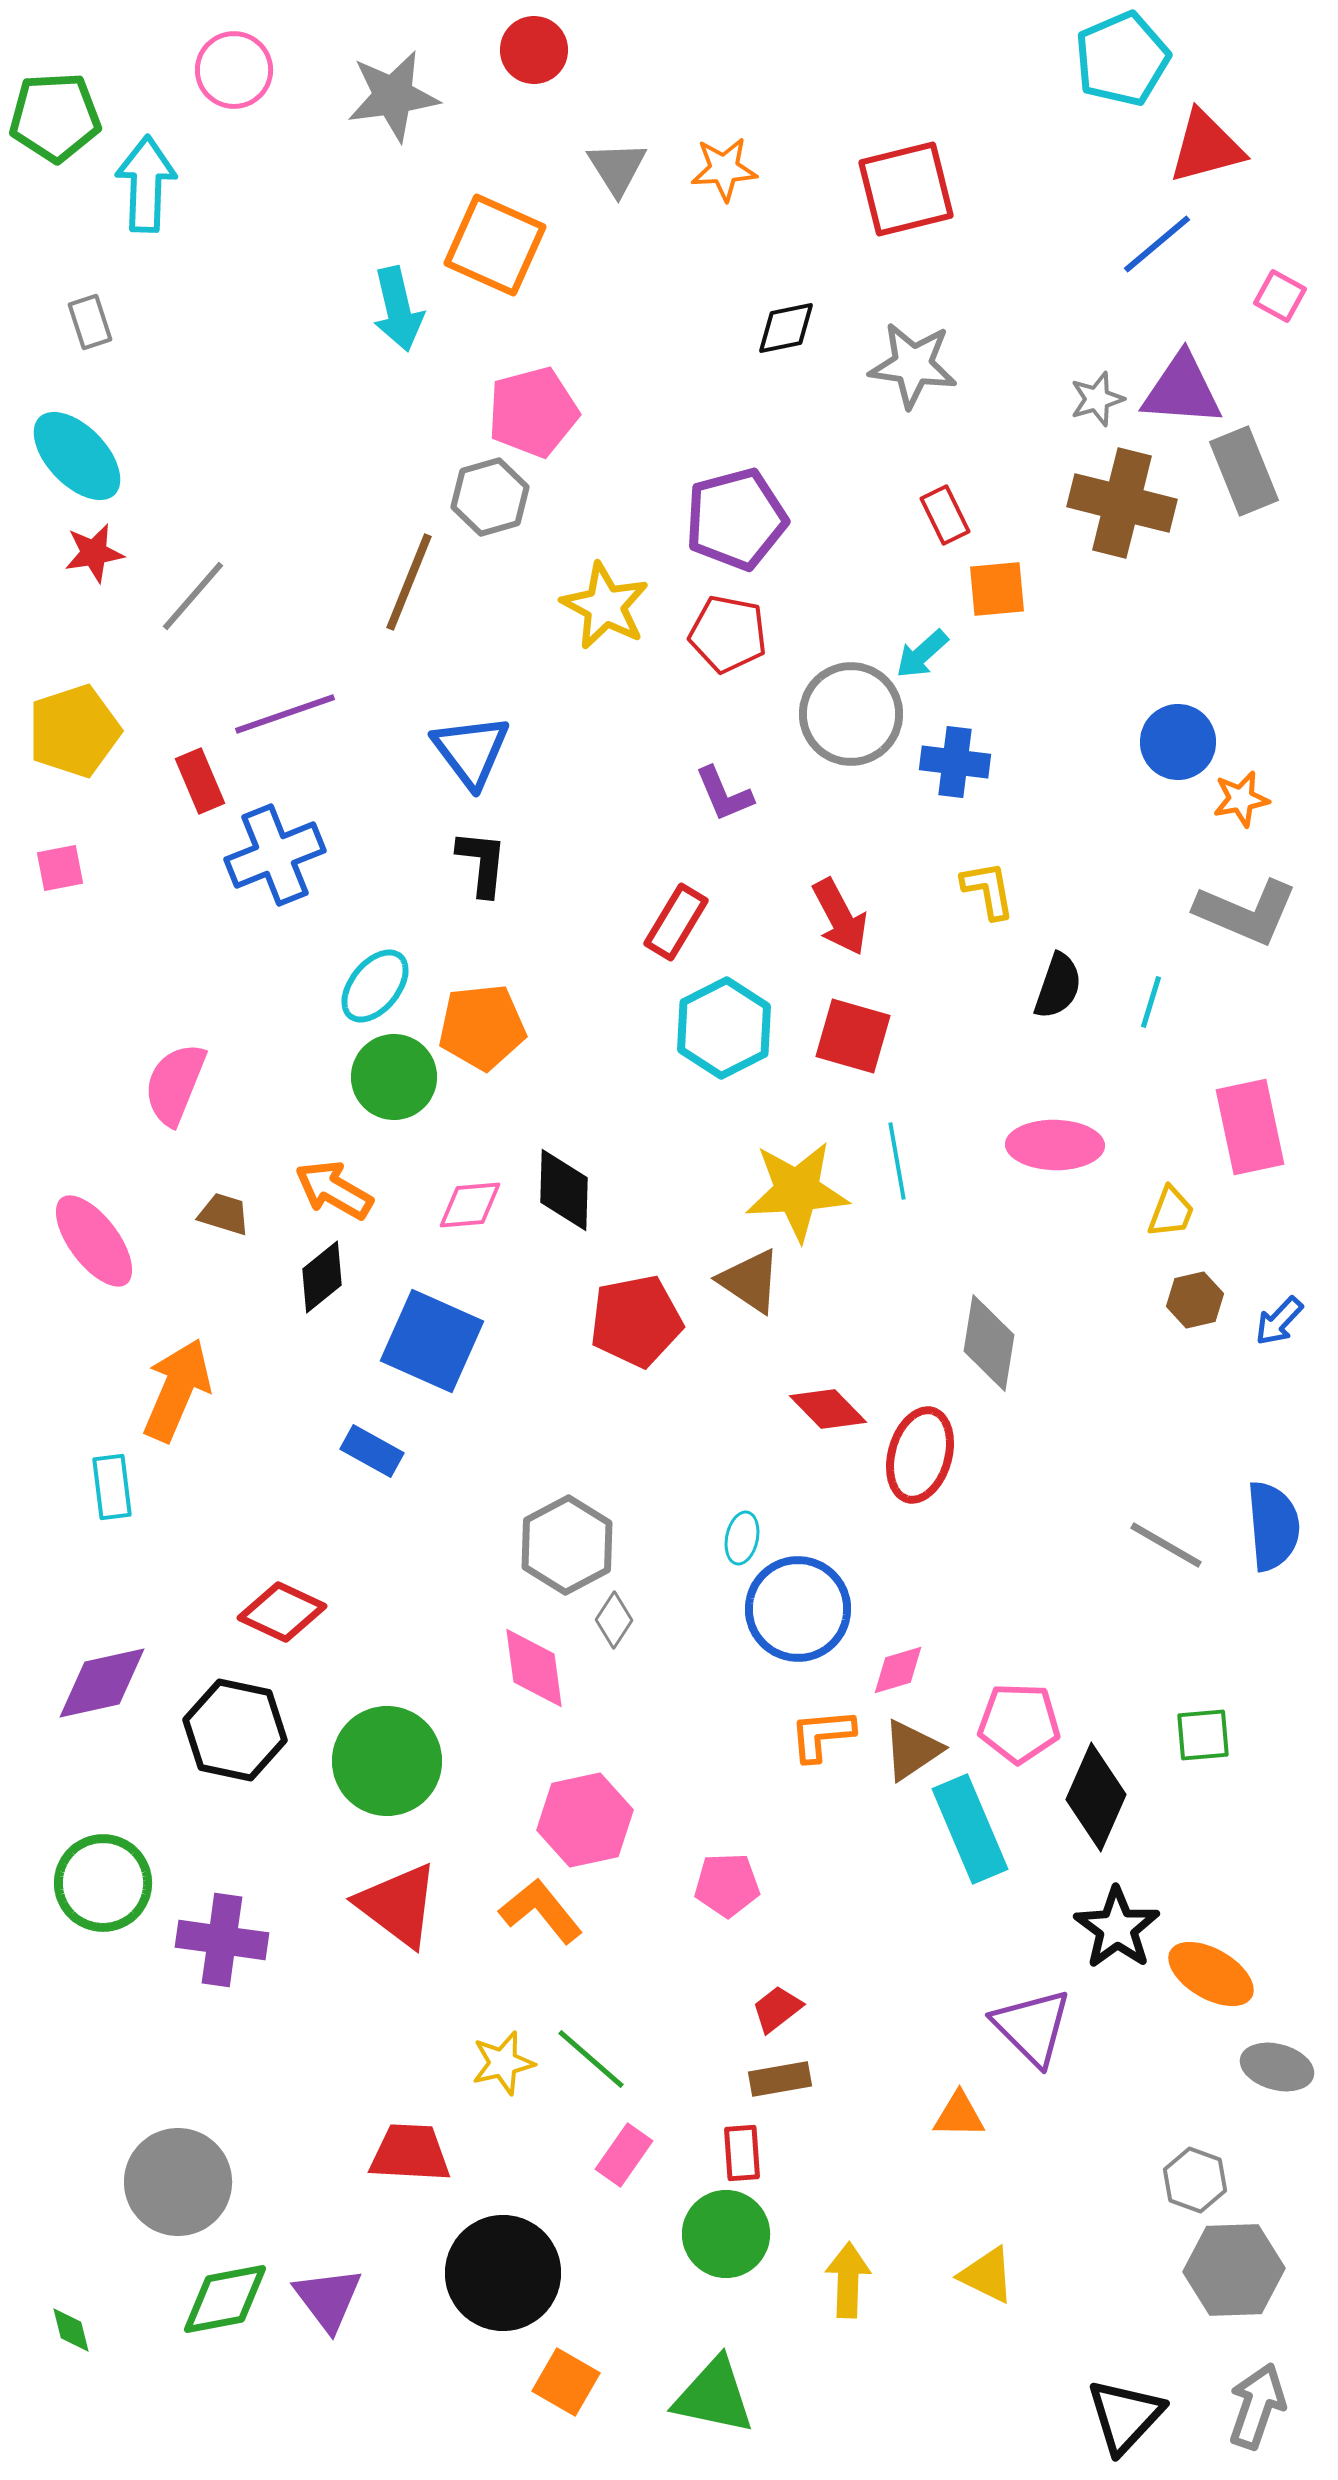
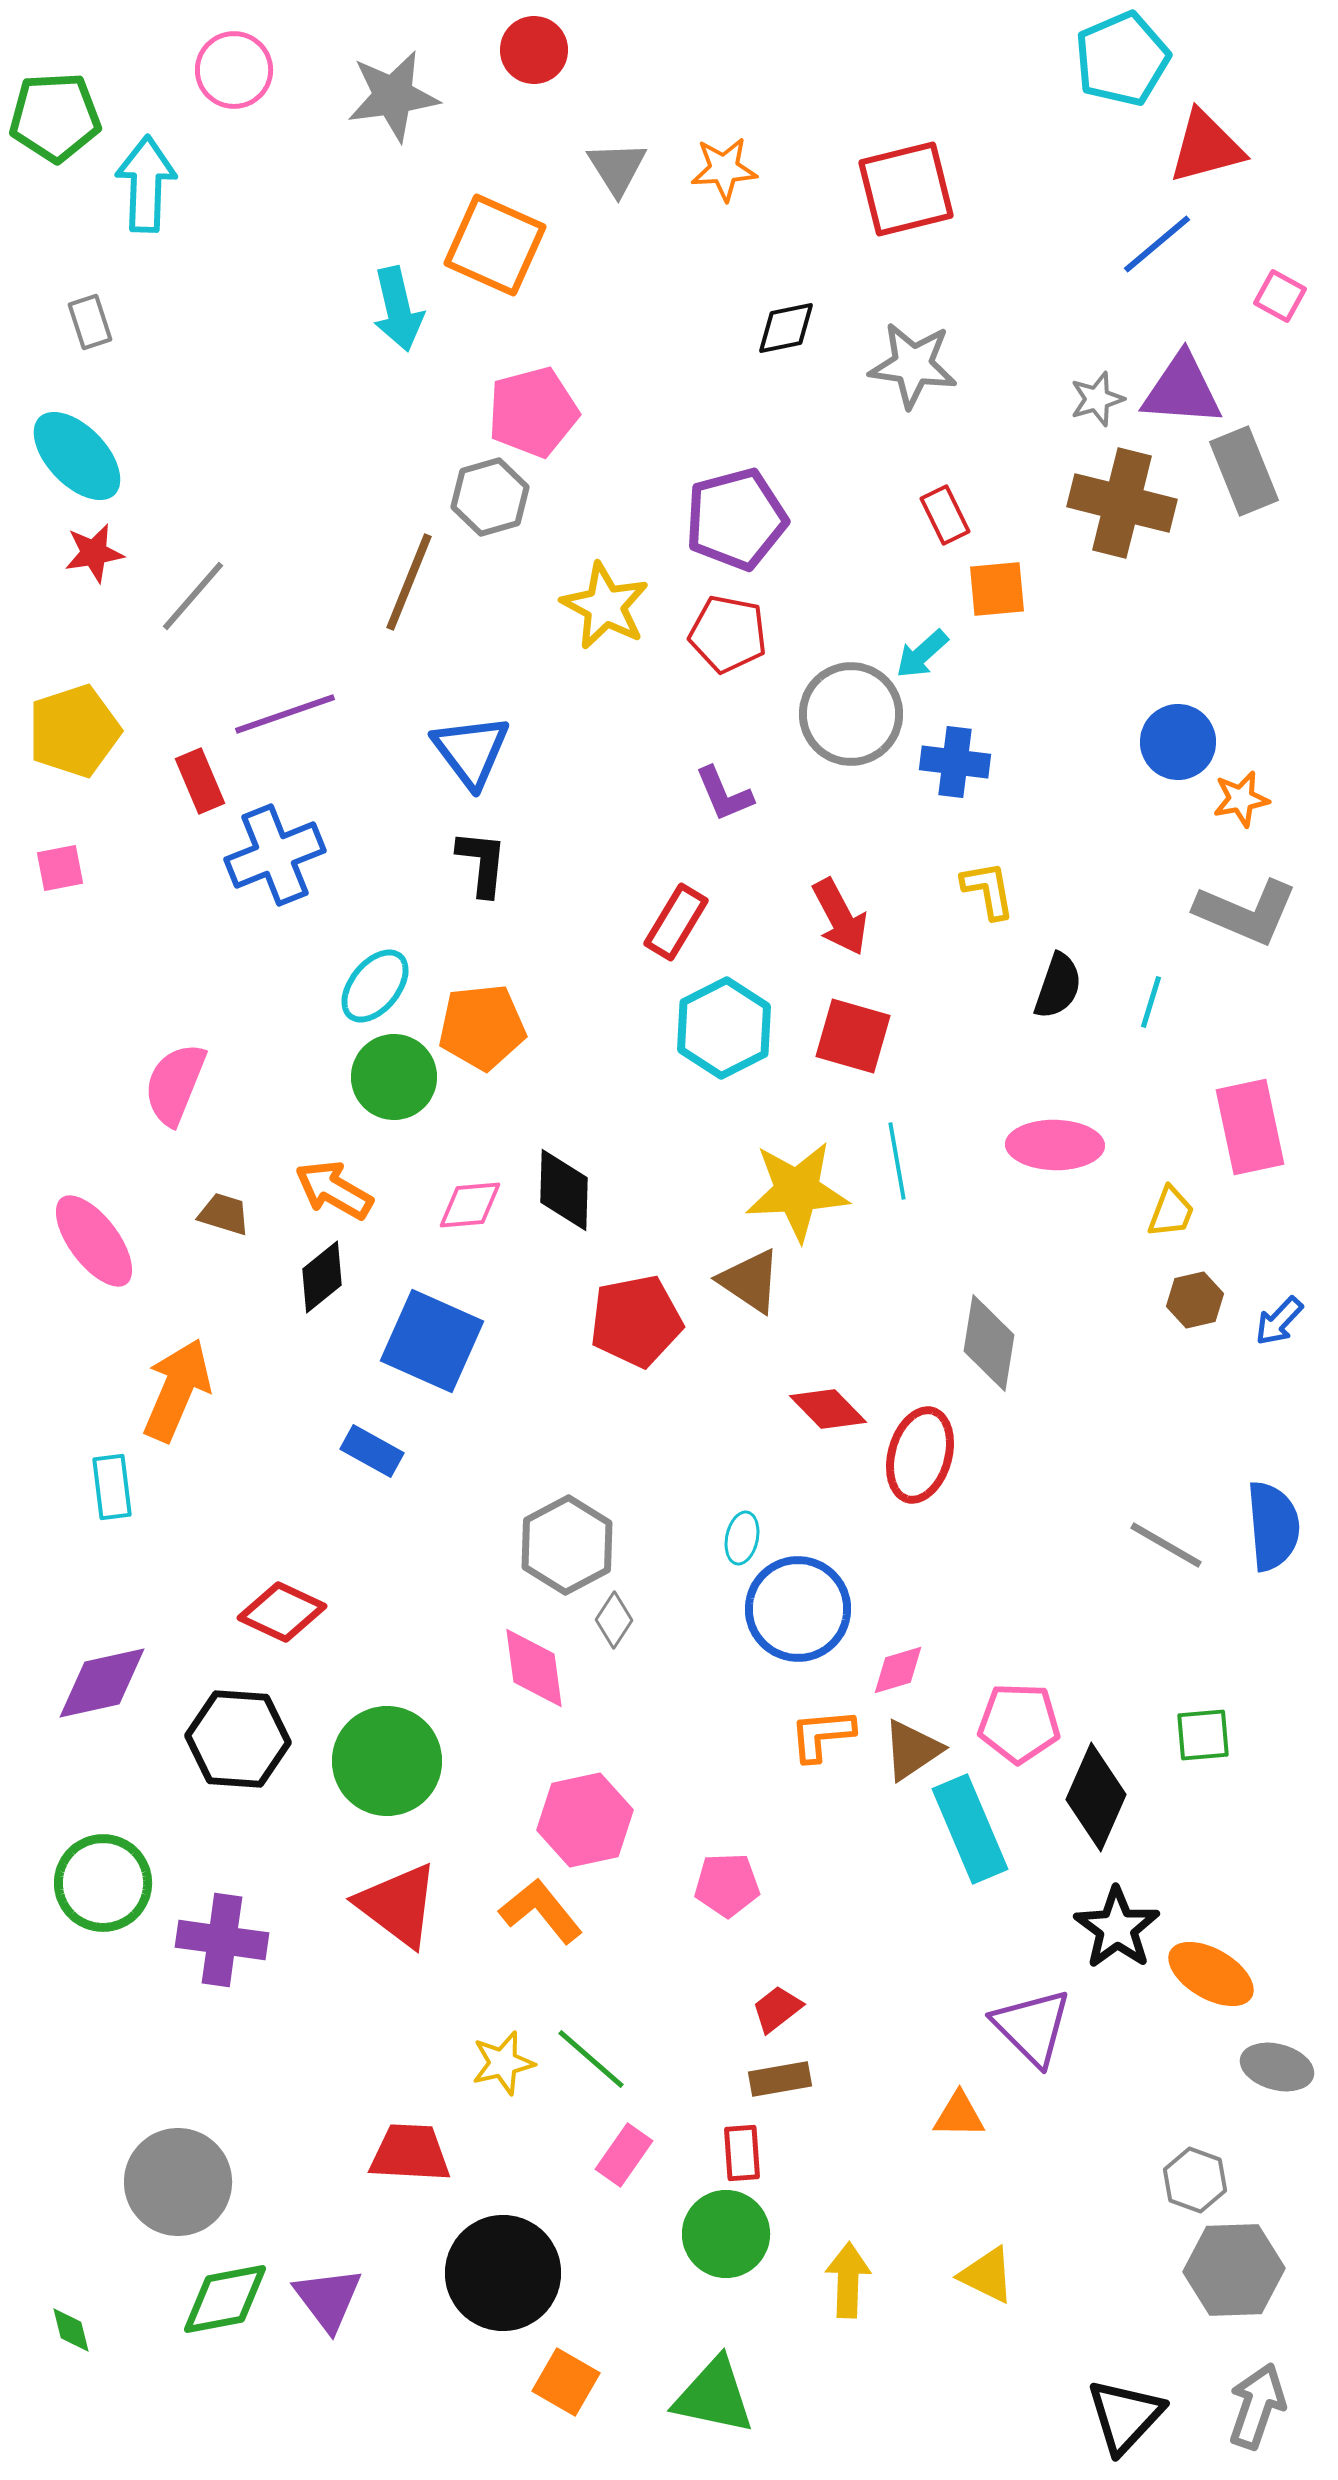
black hexagon at (235, 1730): moved 3 px right, 9 px down; rotated 8 degrees counterclockwise
